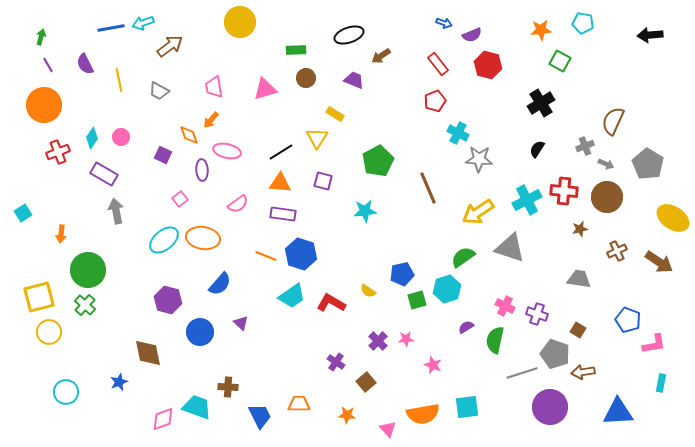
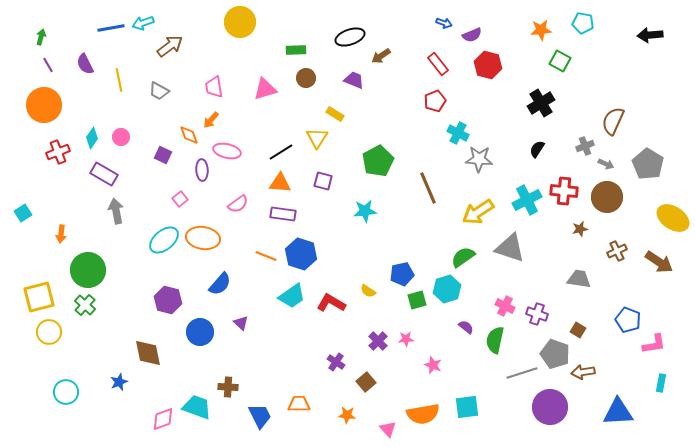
black ellipse at (349, 35): moved 1 px right, 2 px down
purple semicircle at (466, 327): rotated 70 degrees clockwise
